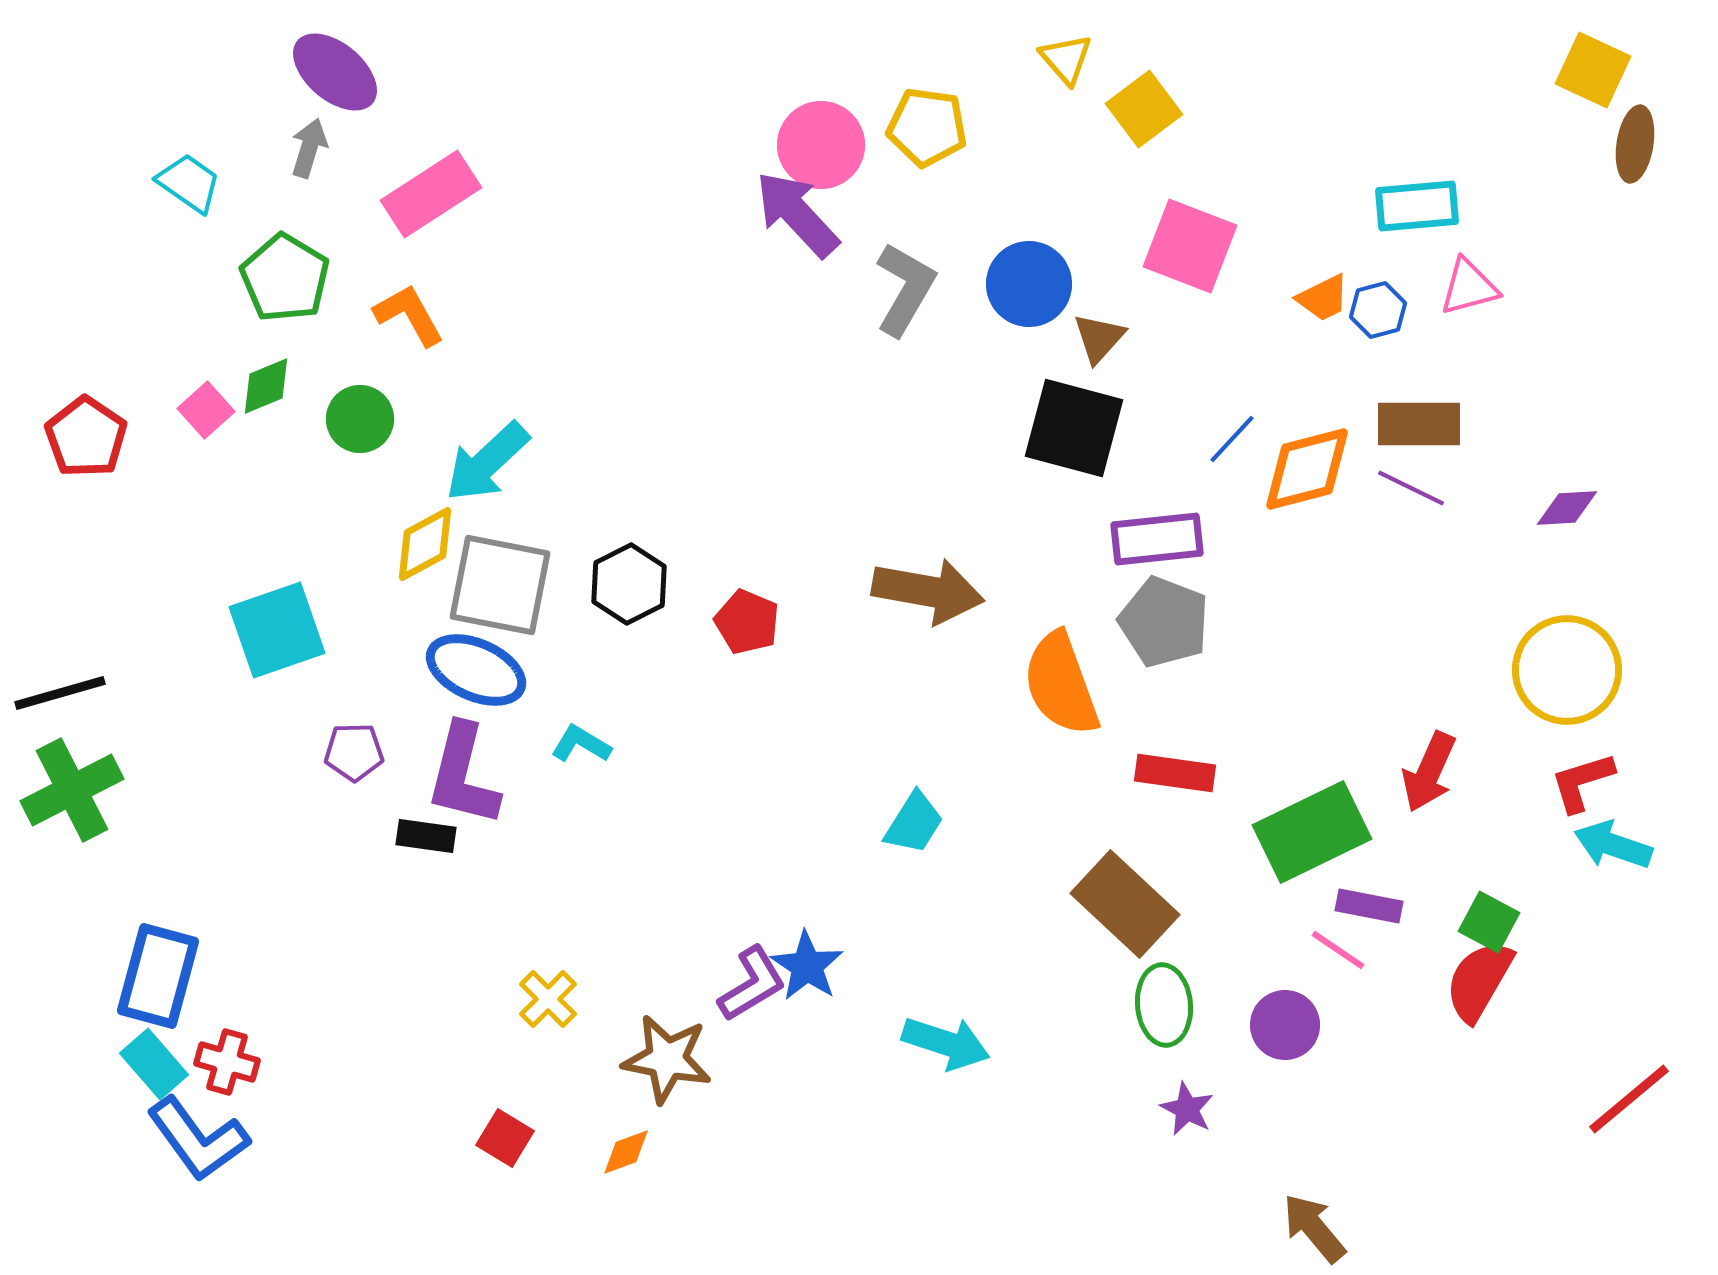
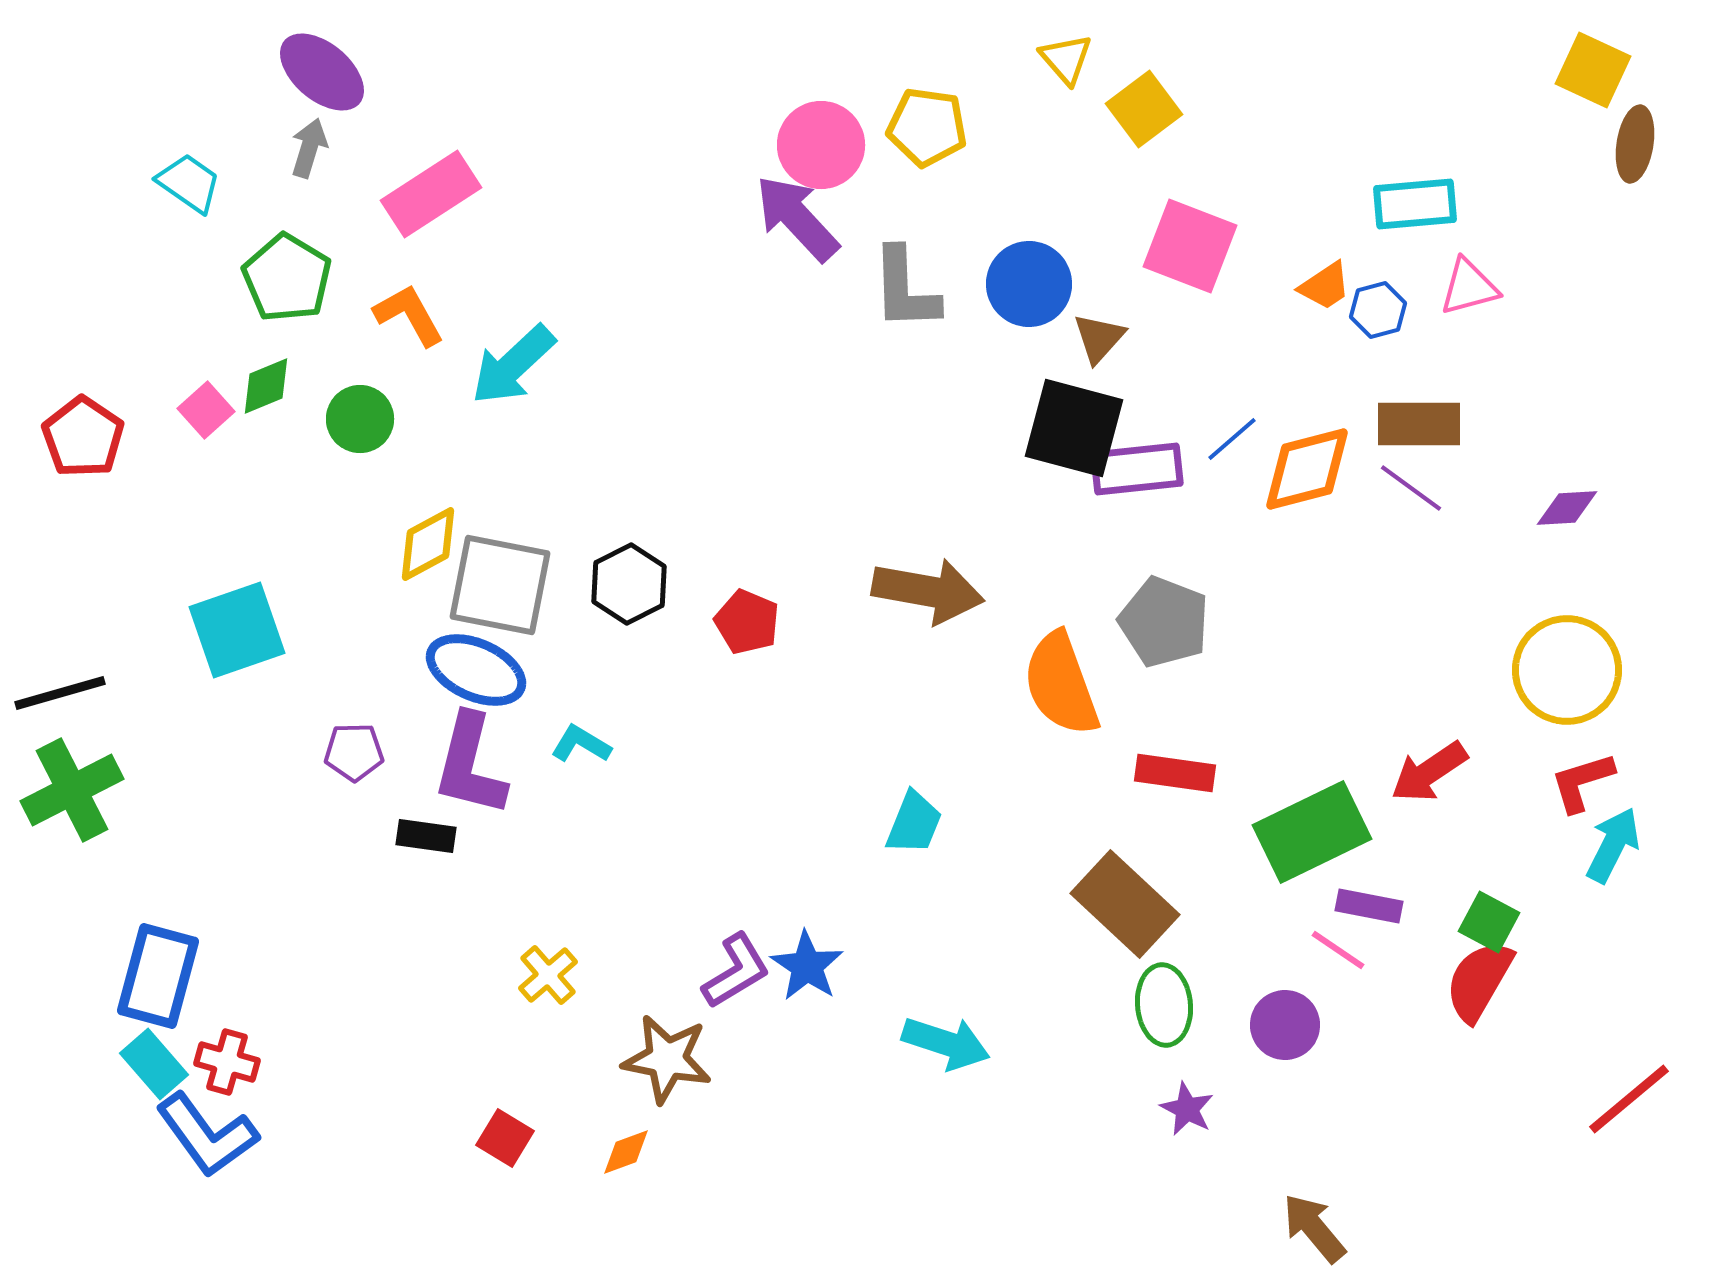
purple ellipse at (335, 72): moved 13 px left
cyan rectangle at (1417, 206): moved 2 px left, 2 px up
purple arrow at (797, 214): moved 4 px down
green pentagon at (285, 278): moved 2 px right
gray L-shape at (905, 289): rotated 148 degrees clockwise
orange trapezoid at (1323, 298): moved 2 px right, 12 px up; rotated 8 degrees counterclockwise
red pentagon at (86, 437): moved 3 px left
blue line at (1232, 439): rotated 6 degrees clockwise
cyan arrow at (487, 462): moved 26 px right, 97 px up
purple line at (1411, 488): rotated 10 degrees clockwise
purple rectangle at (1157, 539): moved 20 px left, 70 px up
yellow diamond at (425, 544): moved 3 px right
cyan square at (277, 630): moved 40 px left
red arrow at (1429, 772): rotated 32 degrees clockwise
purple L-shape at (463, 775): moved 7 px right, 10 px up
cyan trapezoid at (914, 823): rotated 10 degrees counterclockwise
cyan arrow at (1613, 845): rotated 98 degrees clockwise
purple L-shape at (752, 984): moved 16 px left, 13 px up
yellow cross at (548, 999): moved 24 px up; rotated 4 degrees clockwise
blue L-shape at (198, 1139): moved 9 px right, 4 px up
